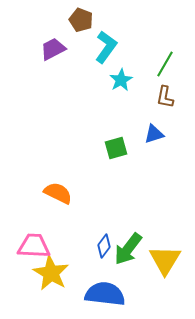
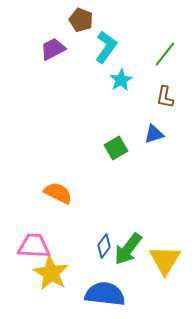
green line: moved 10 px up; rotated 8 degrees clockwise
green square: rotated 15 degrees counterclockwise
